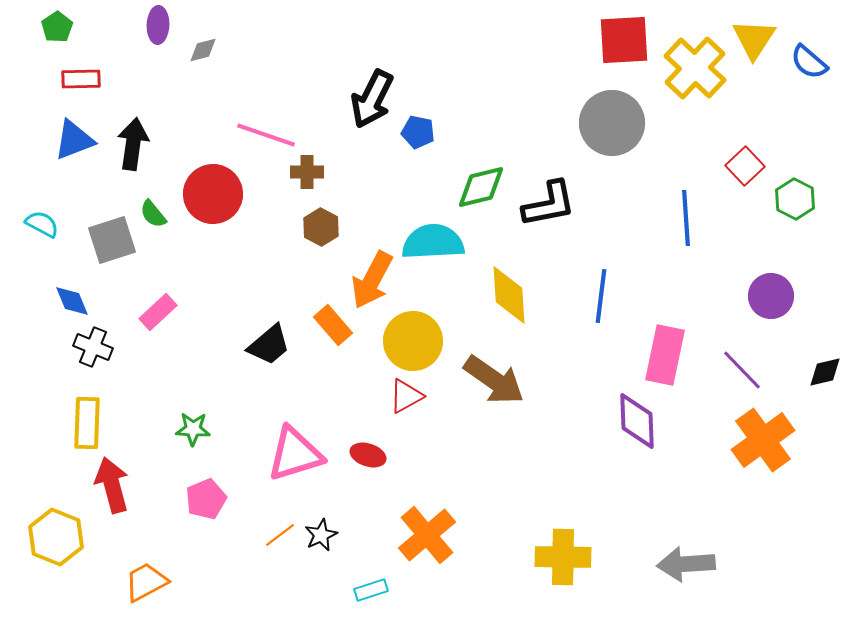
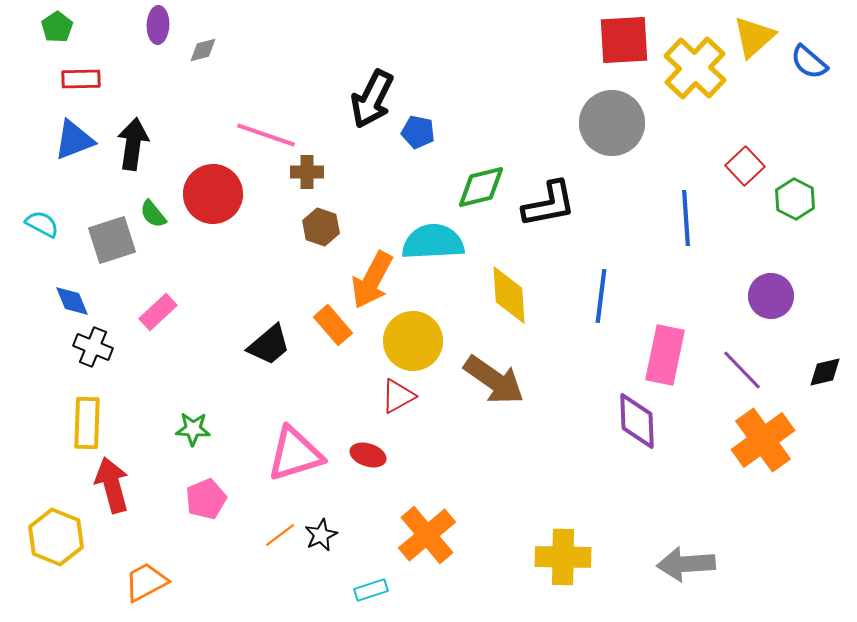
yellow triangle at (754, 39): moved 2 px up; rotated 15 degrees clockwise
brown hexagon at (321, 227): rotated 9 degrees counterclockwise
red triangle at (406, 396): moved 8 px left
